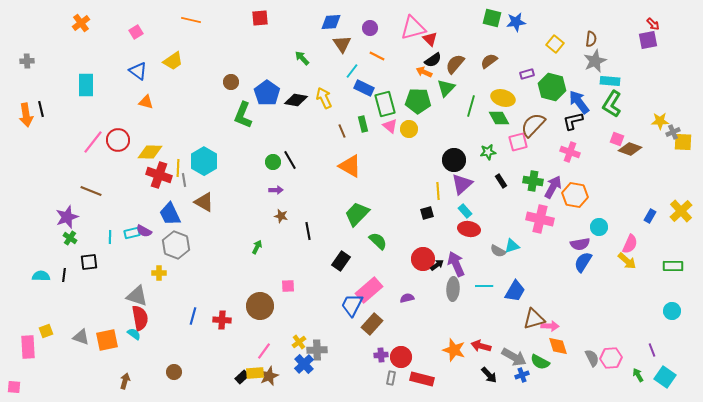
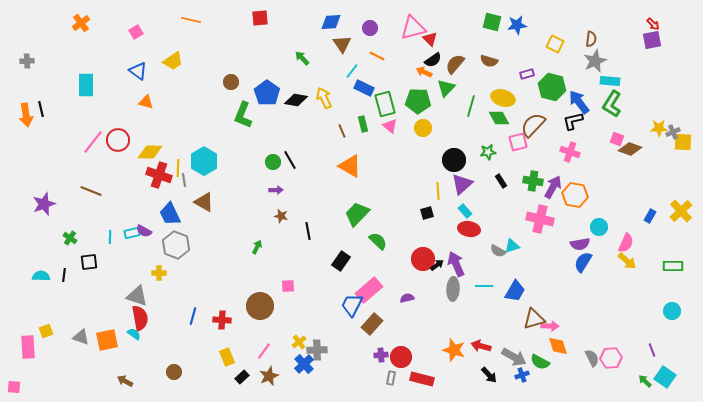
green square at (492, 18): moved 4 px down
blue star at (516, 22): moved 1 px right, 3 px down
purple square at (648, 40): moved 4 px right
yellow square at (555, 44): rotated 12 degrees counterclockwise
brown semicircle at (489, 61): rotated 126 degrees counterclockwise
yellow star at (660, 121): moved 1 px left, 7 px down
yellow circle at (409, 129): moved 14 px right, 1 px up
purple star at (67, 217): moved 23 px left, 13 px up
pink semicircle at (630, 244): moved 4 px left, 1 px up
yellow rectangle at (255, 373): moved 28 px left, 16 px up; rotated 72 degrees clockwise
green arrow at (638, 375): moved 7 px right, 6 px down; rotated 16 degrees counterclockwise
brown arrow at (125, 381): rotated 77 degrees counterclockwise
